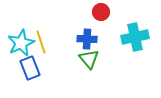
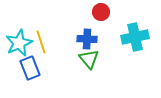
cyan star: moved 2 px left
